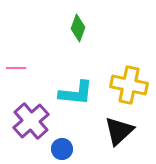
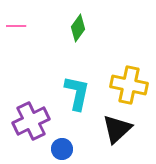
green diamond: rotated 16 degrees clockwise
pink line: moved 42 px up
cyan L-shape: moved 1 px right; rotated 84 degrees counterclockwise
purple cross: rotated 15 degrees clockwise
black triangle: moved 2 px left, 2 px up
